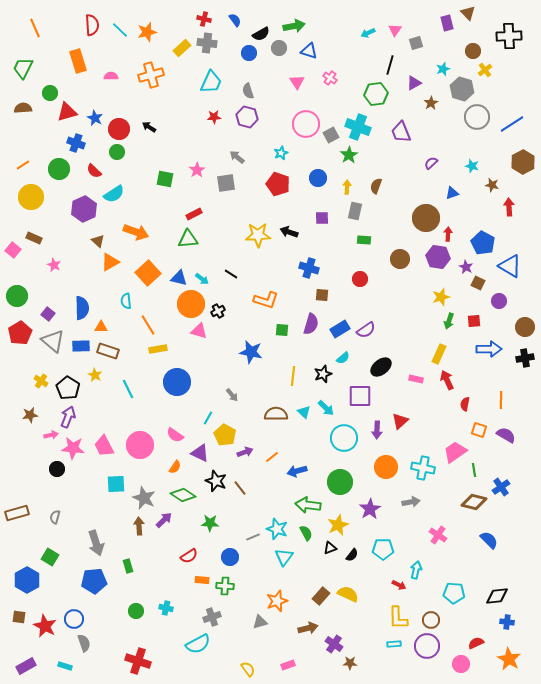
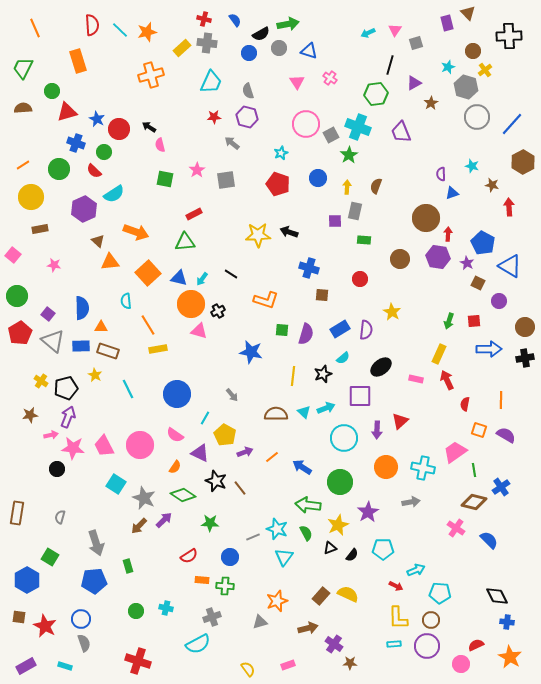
green arrow at (294, 26): moved 6 px left, 2 px up
cyan star at (443, 69): moved 5 px right, 2 px up
pink semicircle at (111, 76): moved 49 px right, 69 px down; rotated 104 degrees counterclockwise
gray hexagon at (462, 89): moved 4 px right, 2 px up
green circle at (50, 93): moved 2 px right, 2 px up
blue star at (95, 118): moved 2 px right, 1 px down
blue line at (512, 124): rotated 15 degrees counterclockwise
green circle at (117, 152): moved 13 px left
gray arrow at (237, 157): moved 5 px left, 14 px up
purple semicircle at (431, 163): moved 10 px right, 11 px down; rotated 48 degrees counterclockwise
gray square at (226, 183): moved 3 px up
purple square at (322, 218): moved 13 px right, 3 px down
brown rectangle at (34, 238): moved 6 px right, 9 px up; rotated 35 degrees counterclockwise
green triangle at (188, 239): moved 3 px left, 3 px down
pink square at (13, 250): moved 5 px down
orange triangle at (110, 262): rotated 24 degrees clockwise
pink star at (54, 265): rotated 16 degrees counterclockwise
purple star at (466, 267): moved 1 px right, 4 px up
cyan arrow at (202, 279): rotated 88 degrees clockwise
yellow star at (441, 297): moved 49 px left, 15 px down; rotated 24 degrees counterclockwise
purple semicircle at (311, 324): moved 5 px left, 10 px down
purple semicircle at (366, 330): rotated 48 degrees counterclockwise
blue circle at (177, 382): moved 12 px down
black pentagon at (68, 388): moved 2 px left; rotated 25 degrees clockwise
cyan arrow at (326, 408): rotated 66 degrees counterclockwise
cyan line at (208, 418): moved 3 px left
blue arrow at (297, 471): moved 5 px right, 4 px up; rotated 48 degrees clockwise
cyan square at (116, 484): rotated 36 degrees clockwise
purple star at (370, 509): moved 2 px left, 3 px down
brown rectangle at (17, 513): rotated 65 degrees counterclockwise
gray semicircle at (55, 517): moved 5 px right
brown arrow at (139, 526): rotated 132 degrees counterclockwise
pink cross at (438, 535): moved 18 px right, 7 px up
cyan arrow at (416, 570): rotated 54 degrees clockwise
red arrow at (399, 585): moved 3 px left, 1 px down
cyan pentagon at (454, 593): moved 14 px left
black diamond at (497, 596): rotated 70 degrees clockwise
blue circle at (74, 619): moved 7 px right
red semicircle at (476, 643): moved 2 px down
orange star at (509, 659): moved 1 px right, 2 px up
